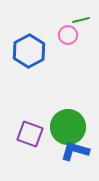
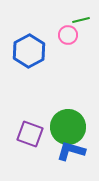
blue L-shape: moved 4 px left
